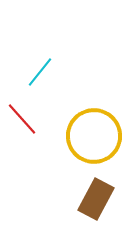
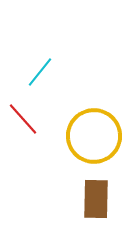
red line: moved 1 px right
brown rectangle: rotated 27 degrees counterclockwise
